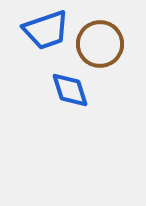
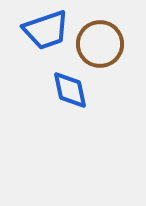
blue diamond: rotated 6 degrees clockwise
